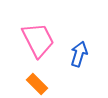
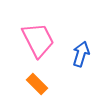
blue arrow: moved 2 px right
